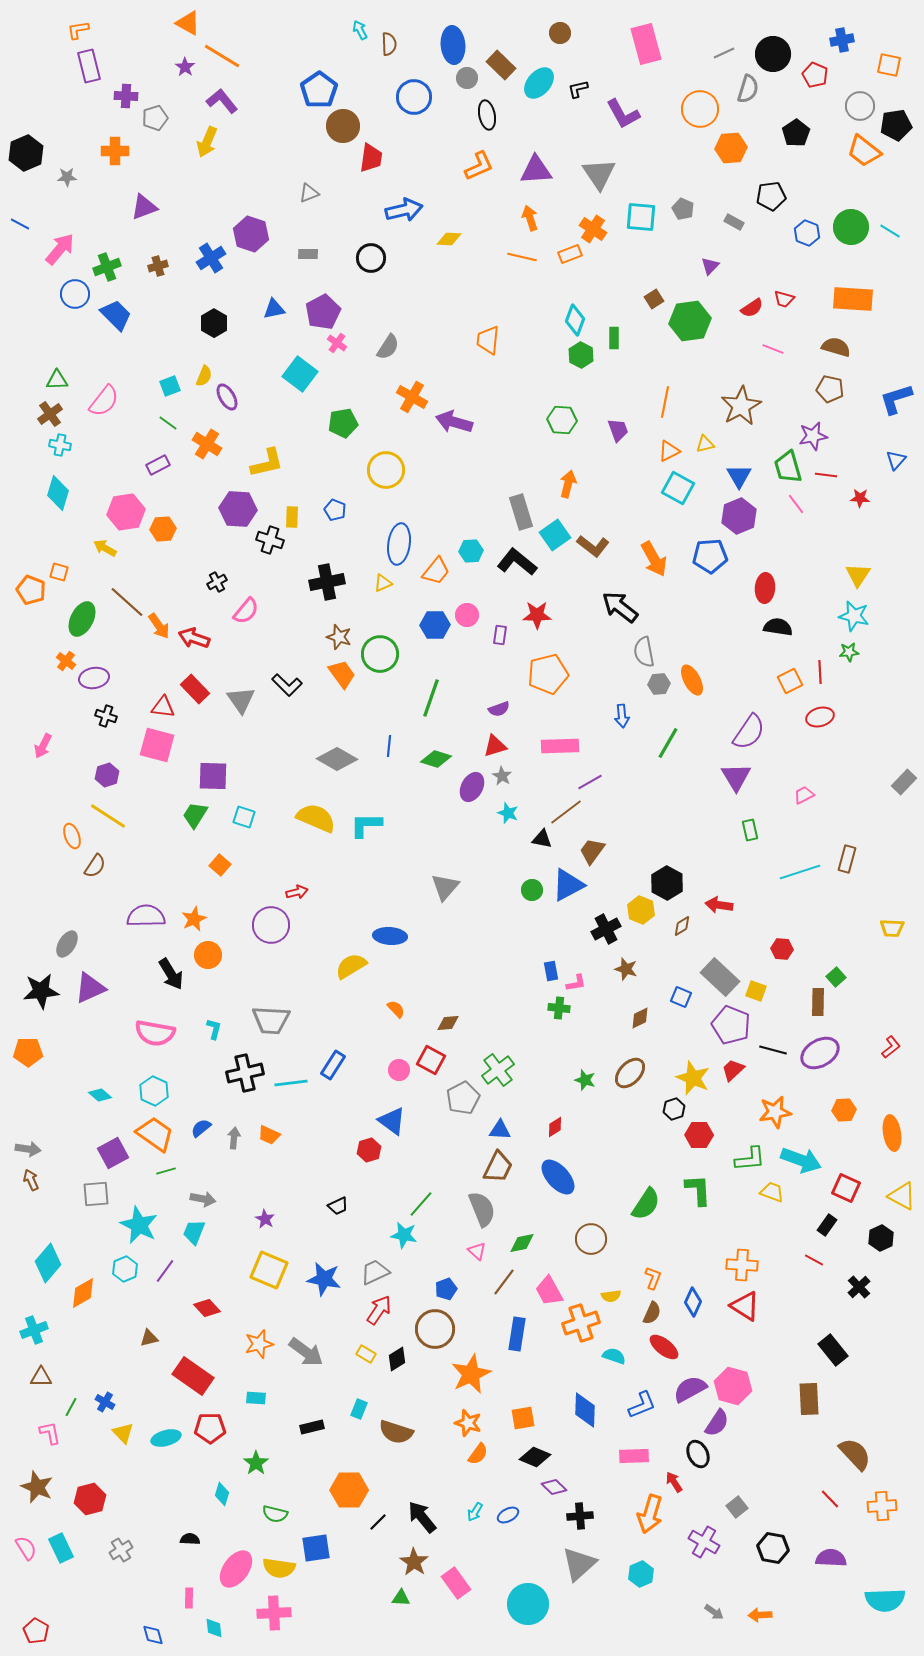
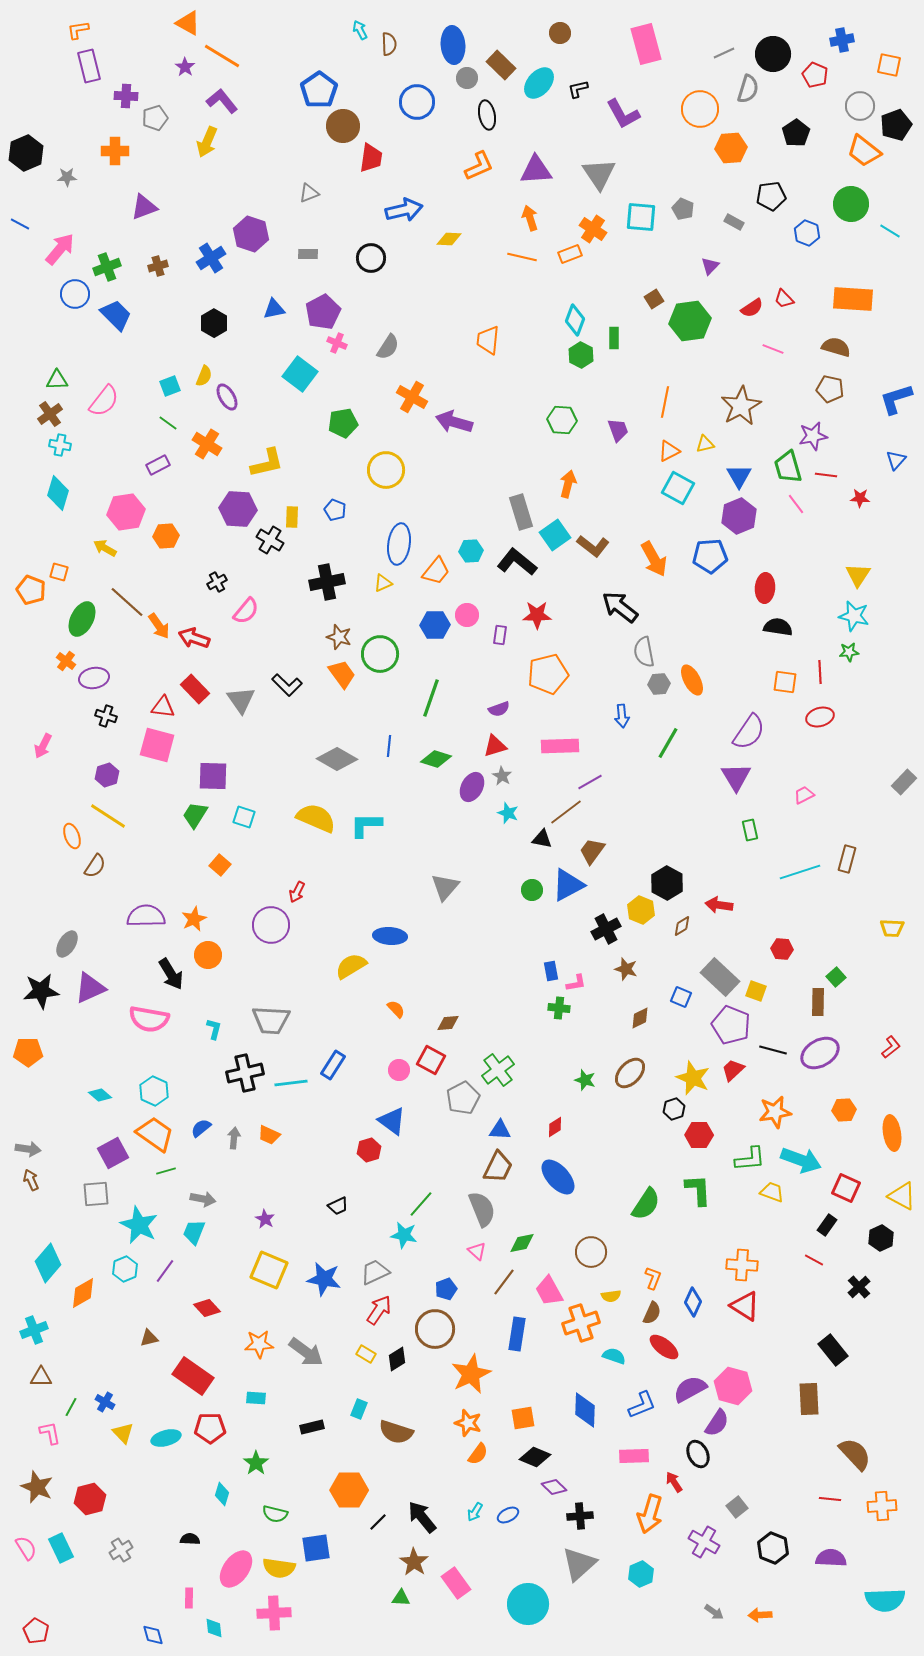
blue circle at (414, 97): moved 3 px right, 5 px down
black pentagon at (896, 125): rotated 12 degrees counterclockwise
green circle at (851, 227): moved 23 px up
red trapezoid at (784, 299): rotated 30 degrees clockwise
pink cross at (337, 343): rotated 12 degrees counterclockwise
orange hexagon at (163, 529): moved 3 px right, 7 px down
black cross at (270, 540): rotated 12 degrees clockwise
orange square at (790, 681): moved 5 px left, 1 px down; rotated 35 degrees clockwise
red arrow at (297, 892): rotated 130 degrees clockwise
pink semicircle at (155, 1033): moved 6 px left, 14 px up
brown circle at (591, 1239): moved 13 px down
orange star at (259, 1344): rotated 12 degrees clockwise
red line at (830, 1499): rotated 40 degrees counterclockwise
black hexagon at (773, 1548): rotated 12 degrees clockwise
